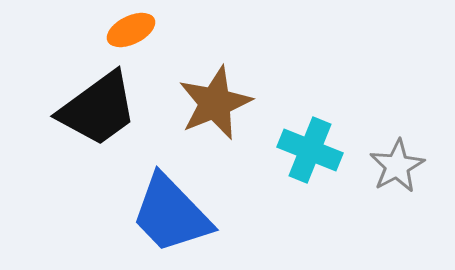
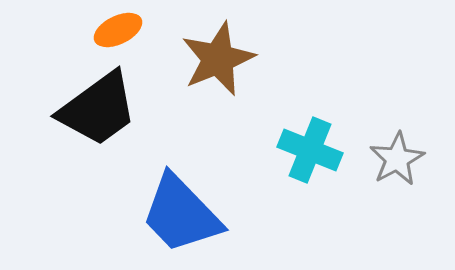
orange ellipse: moved 13 px left
brown star: moved 3 px right, 44 px up
gray star: moved 7 px up
blue trapezoid: moved 10 px right
